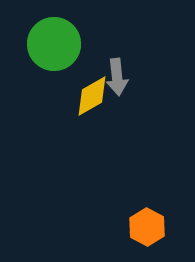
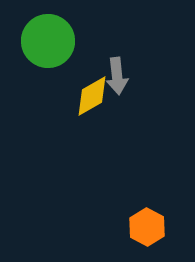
green circle: moved 6 px left, 3 px up
gray arrow: moved 1 px up
